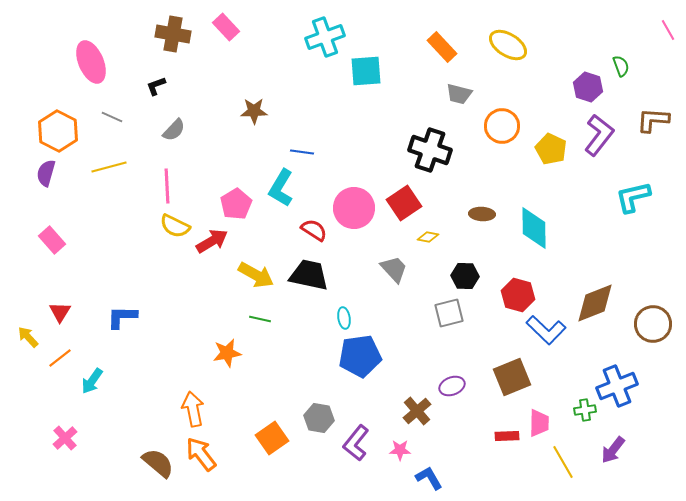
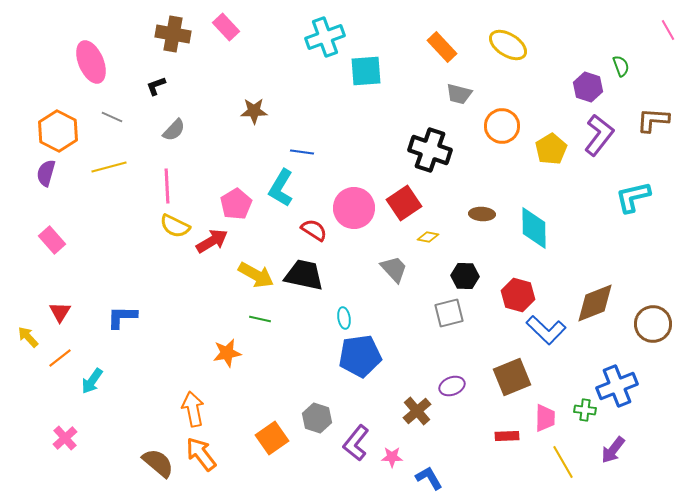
yellow pentagon at (551, 149): rotated 16 degrees clockwise
black trapezoid at (309, 275): moved 5 px left
green cross at (585, 410): rotated 15 degrees clockwise
gray hexagon at (319, 418): moved 2 px left; rotated 8 degrees clockwise
pink trapezoid at (539, 423): moved 6 px right, 5 px up
pink star at (400, 450): moved 8 px left, 7 px down
